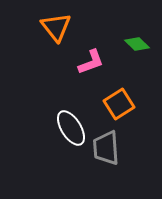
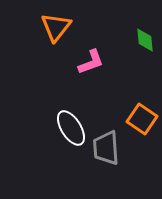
orange triangle: rotated 16 degrees clockwise
green diamond: moved 8 px right, 4 px up; rotated 40 degrees clockwise
orange square: moved 23 px right, 15 px down; rotated 24 degrees counterclockwise
